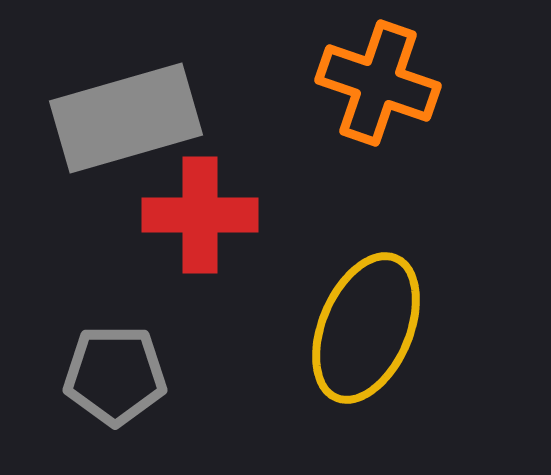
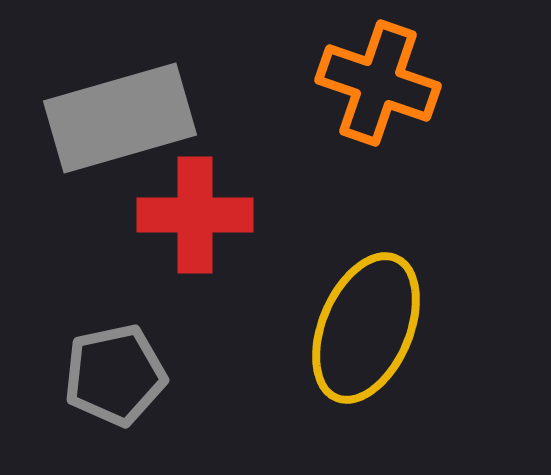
gray rectangle: moved 6 px left
red cross: moved 5 px left
gray pentagon: rotated 12 degrees counterclockwise
